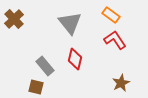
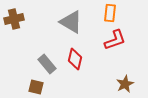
orange rectangle: moved 1 px left, 2 px up; rotated 60 degrees clockwise
brown cross: rotated 30 degrees clockwise
gray triangle: moved 1 px right, 1 px up; rotated 20 degrees counterclockwise
red L-shape: rotated 105 degrees clockwise
gray rectangle: moved 2 px right, 2 px up
brown star: moved 4 px right, 1 px down
